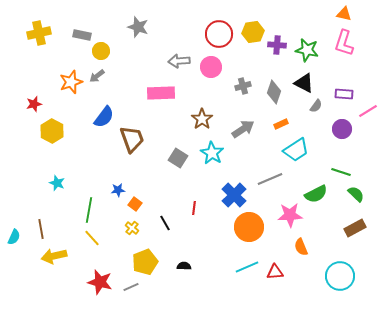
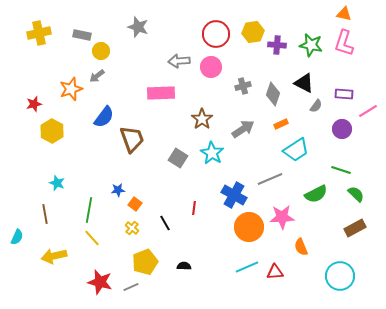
red circle at (219, 34): moved 3 px left
green star at (307, 50): moved 4 px right, 5 px up
orange star at (71, 82): moved 7 px down
gray diamond at (274, 92): moved 1 px left, 2 px down
green line at (341, 172): moved 2 px up
blue cross at (234, 195): rotated 15 degrees counterclockwise
pink star at (290, 215): moved 8 px left, 2 px down
brown line at (41, 229): moved 4 px right, 15 px up
cyan semicircle at (14, 237): moved 3 px right
